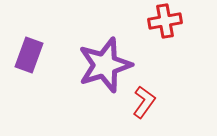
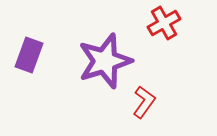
red cross: moved 1 px left, 2 px down; rotated 20 degrees counterclockwise
purple star: moved 4 px up
